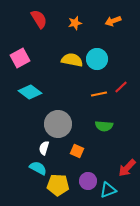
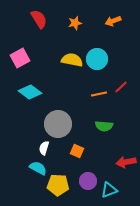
red arrow: moved 1 px left, 6 px up; rotated 36 degrees clockwise
cyan triangle: moved 1 px right
